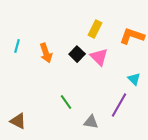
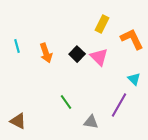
yellow rectangle: moved 7 px right, 5 px up
orange L-shape: moved 3 px down; rotated 45 degrees clockwise
cyan line: rotated 32 degrees counterclockwise
